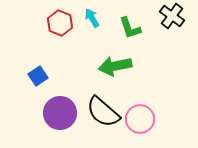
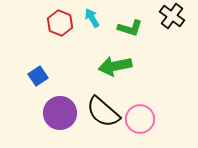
green L-shape: rotated 55 degrees counterclockwise
